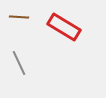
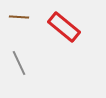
red rectangle: rotated 8 degrees clockwise
